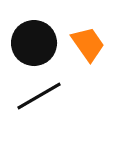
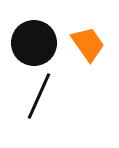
black line: rotated 36 degrees counterclockwise
